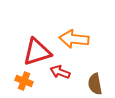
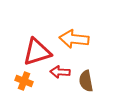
red arrow: rotated 18 degrees counterclockwise
brown semicircle: moved 9 px left, 3 px up
